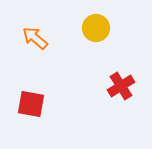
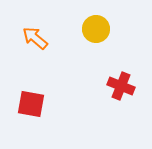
yellow circle: moved 1 px down
red cross: rotated 36 degrees counterclockwise
